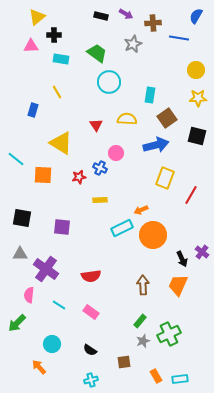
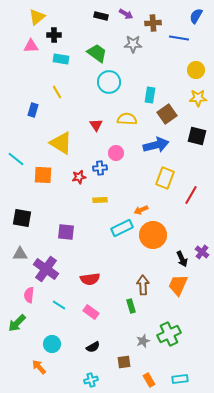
gray star at (133, 44): rotated 24 degrees clockwise
brown square at (167, 118): moved 4 px up
blue cross at (100, 168): rotated 32 degrees counterclockwise
purple square at (62, 227): moved 4 px right, 5 px down
red semicircle at (91, 276): moved 1 px left, 3 px down
green rectangle at (140, 321): moved 9 px left, 15 px up; rotated 56 degrees counterclockwise
black semicircle at (90, 350): moved 3 px right, 3 px up; rotated 64 degrees counterclockwise
orange rectangle at (156, 376): moved 7 px left, 4 px down
